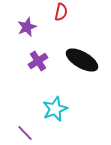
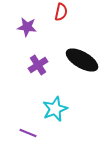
purple star: rotated 30 degrees clockwise
purple cross: moved 4 px down
purple line: moved 3 px right; rotated 24 degrees counterclockwise
